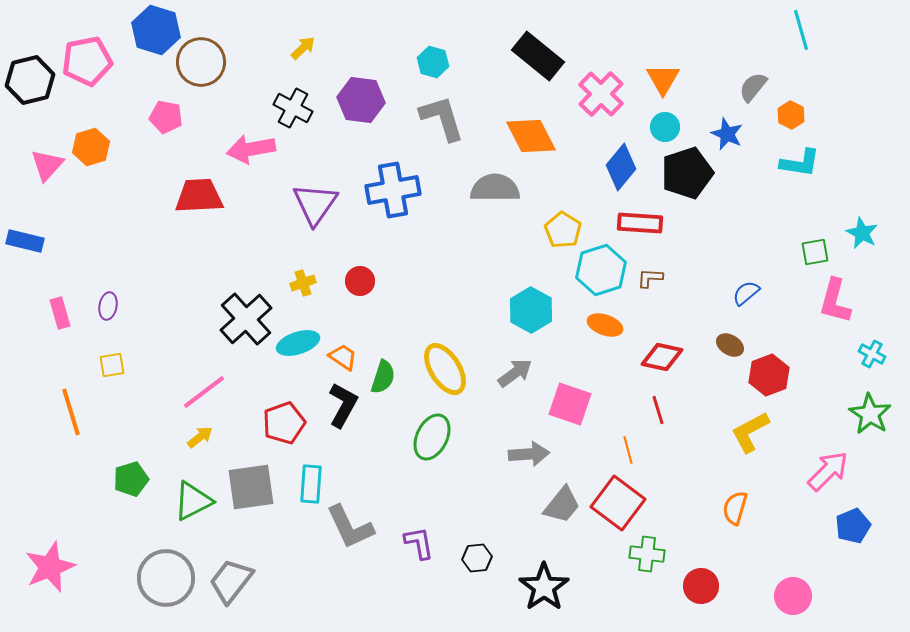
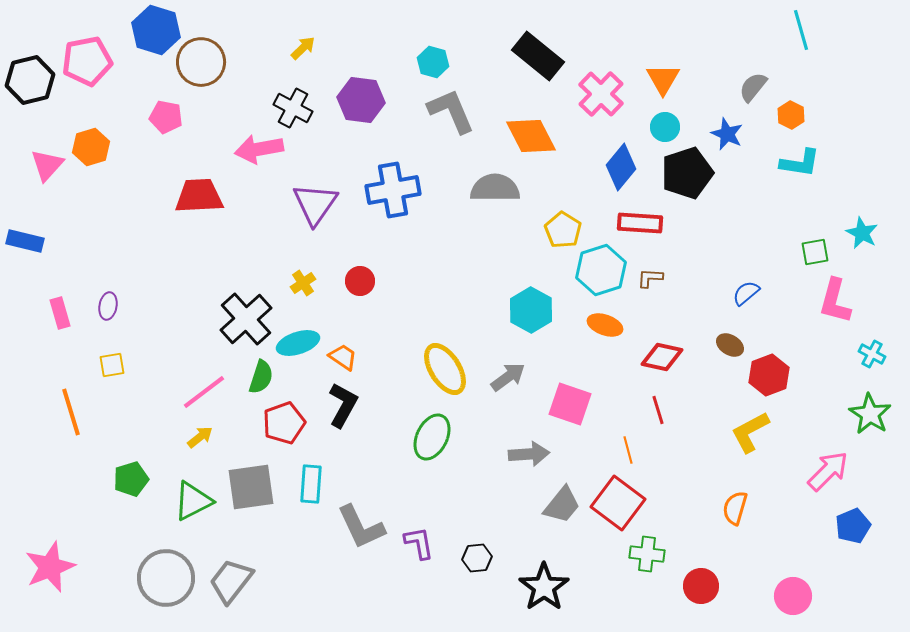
gray L-shape at (442, 118): moved 9 px right, 7 px up; rotated 6 degrees counterclockwise
pink arrow at (251, 149): moved 8 px right
yellow cross at (303, 283): rotated 15 degrees counterclockwise
gray arrow at (515, 373): moved 7 px left, 4 px down
green semicircle at (383, 377): moved 122 px left
gray L-shape at (350, 527): moved 11 px right
